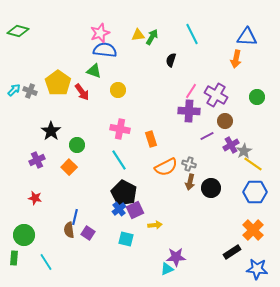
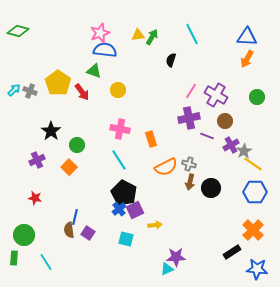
orange arrow at (236, 59): moved 11 px right; rotated 18 degrees clockwise
purple cross at (189, 111): moved 7 px down; rotated 15 degrees counterclockwise
purple line at (207, 136): rotated 48 degrees clockwise
